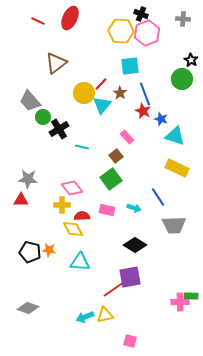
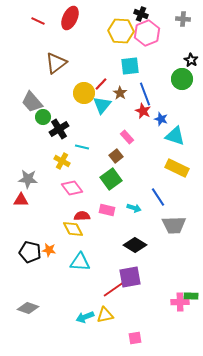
gray trapezoid at (30, 101): moved 2 px right, 1 px down
yellow cross at (62, 205): moved 44 px up; rotated 28 degrees clockwise
pink square at (130, 341): moved 5 px right, 3 px up; rotated 24 degrees counterclockwise
